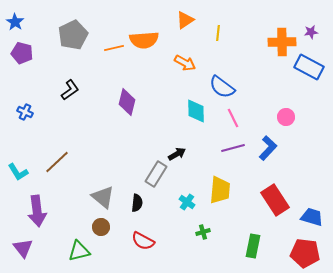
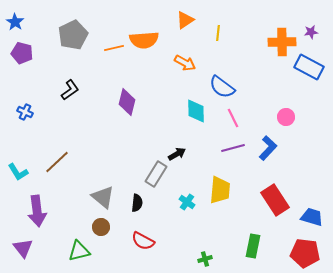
green cross: moved 2 px right, 27 px down
